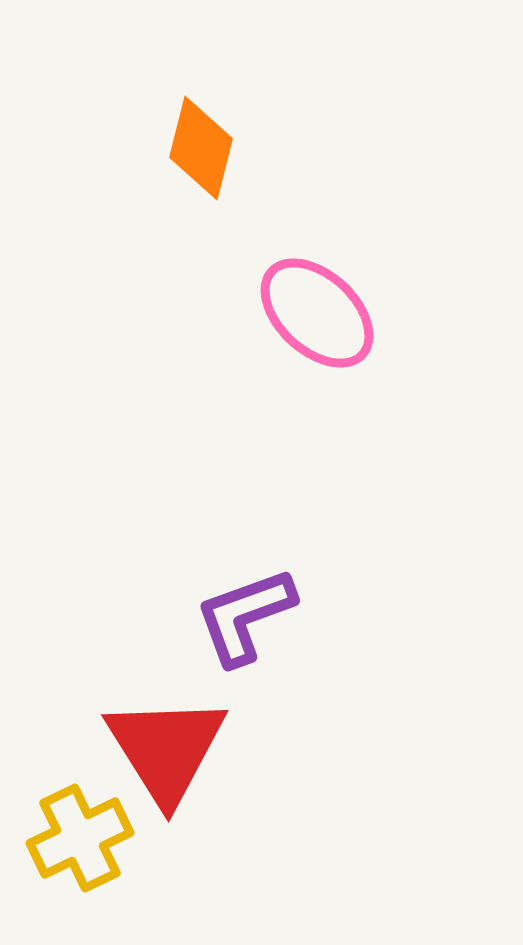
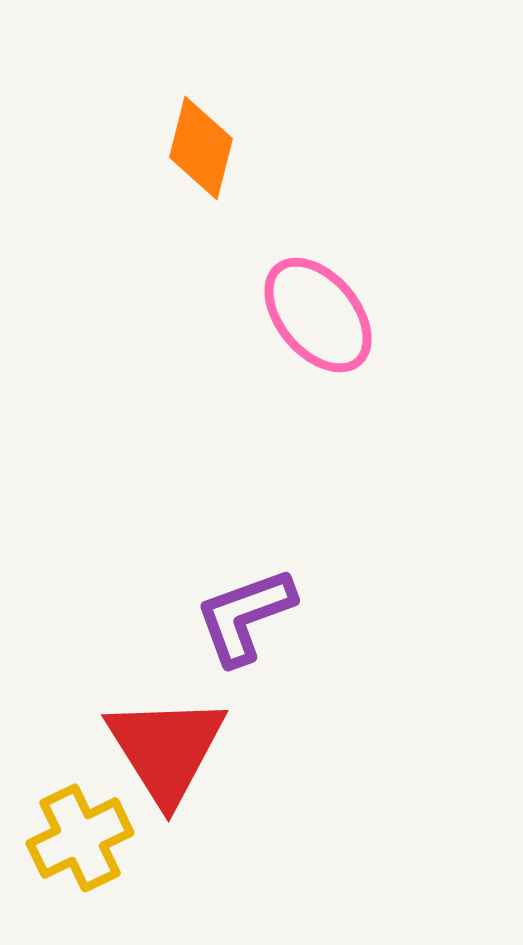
pink ellipse: moved 1 px right, 2 px down; rotated 7 degrees clockwise
